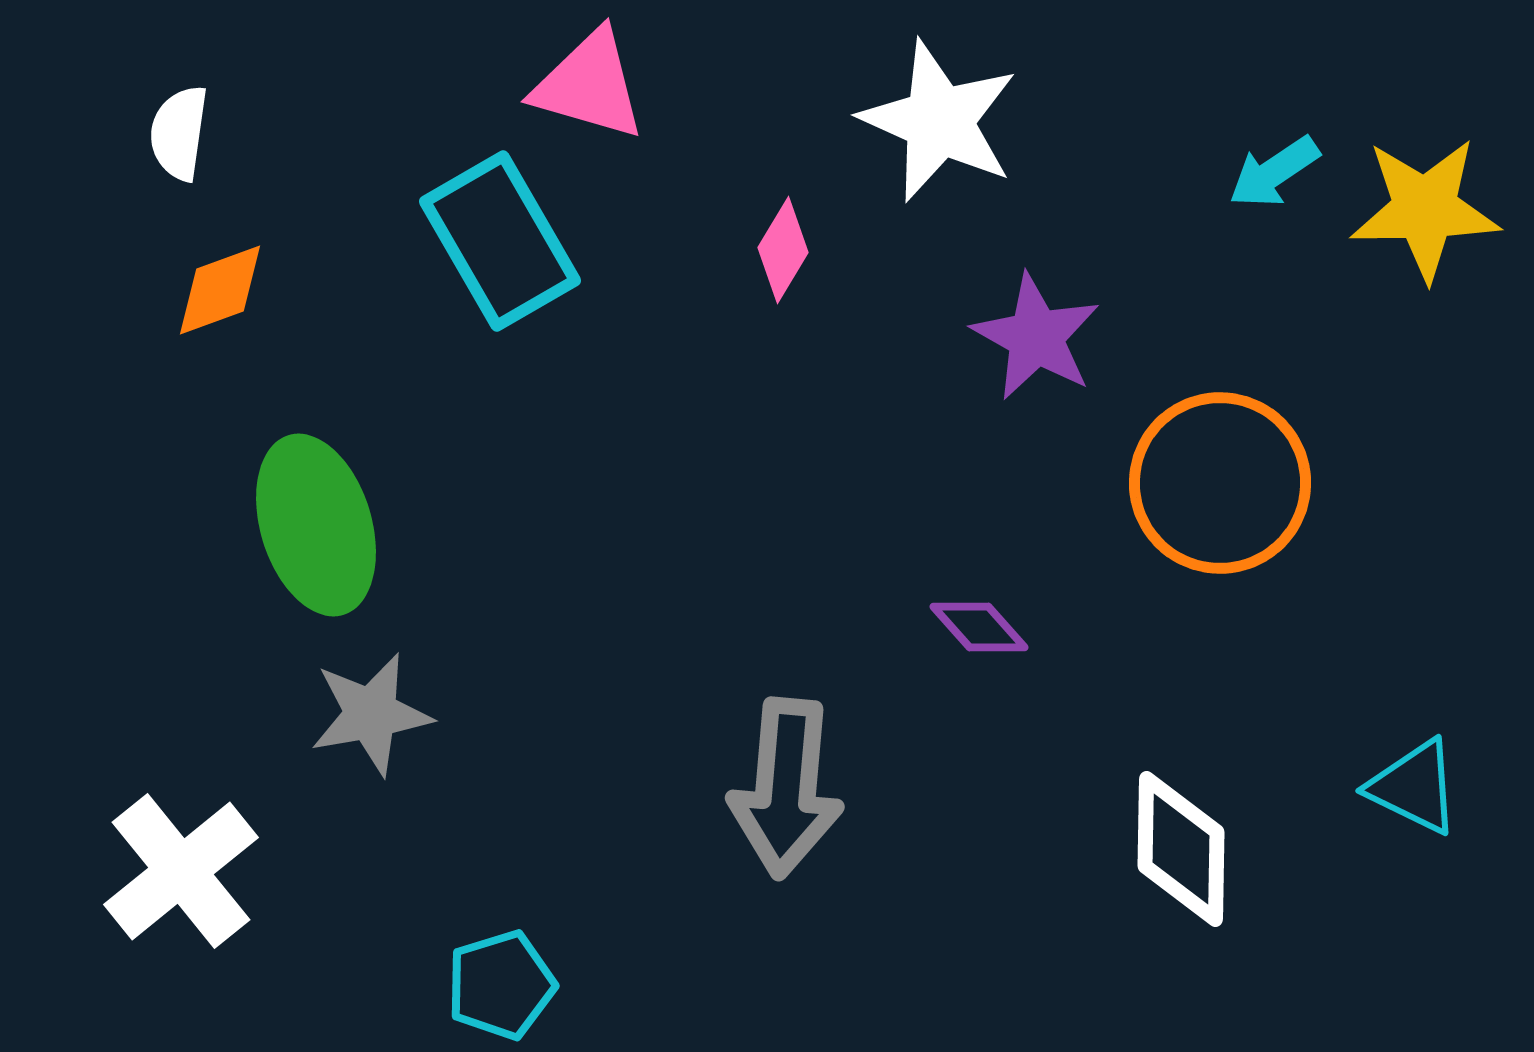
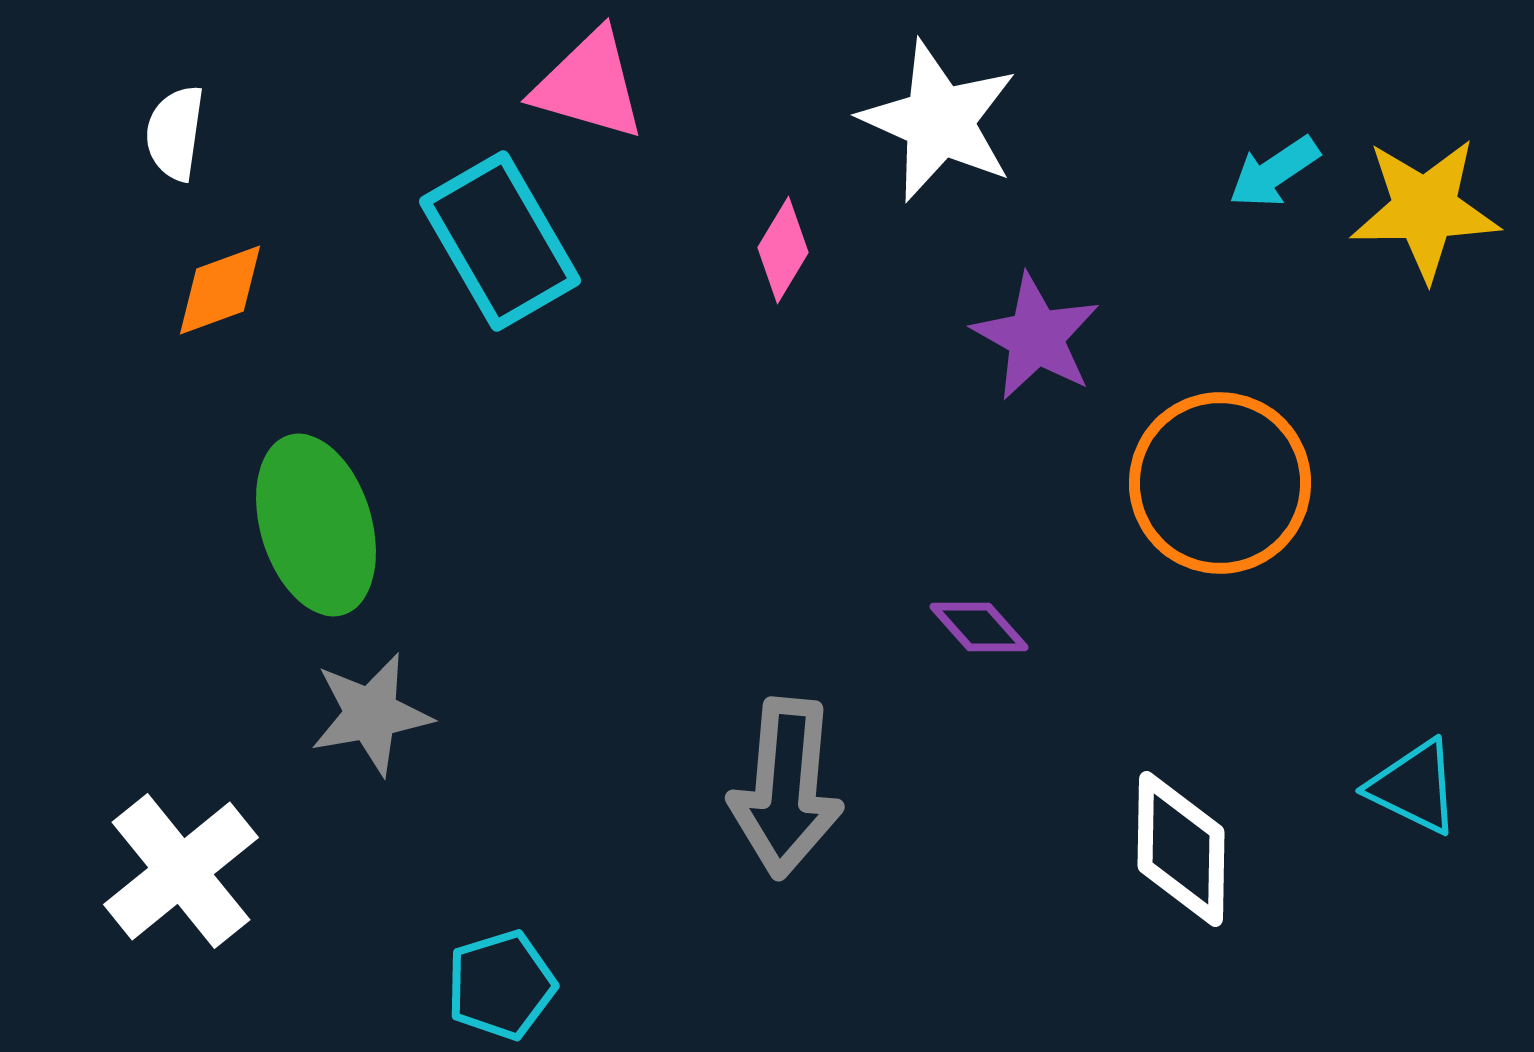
white semicircle: moved 4 px left
